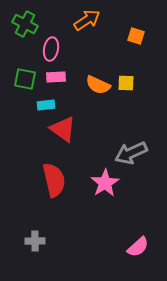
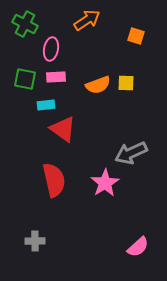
orange semicircle: rotated 45 degrees counterclockwise
